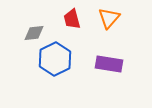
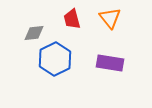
orange triangle: moved 1 px right; rotated 20 degrees counterclockwise
purple rectangle: moved 1 px right, 1 px up
